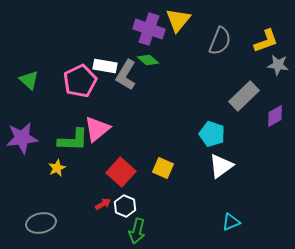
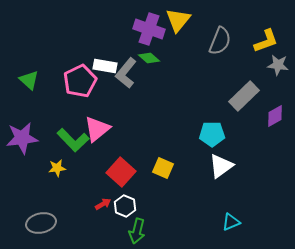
green diamond: moved 1 px right, 2 px up
gray L-shape: moved 2 px up; rotated 8 degrees clockwise
cyan pentagon: rotated 20 degrees counterclockwise
green L-shape: rotated 44 degrees clockwise
yellow star: rotated 18 degrees clockwise
